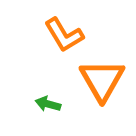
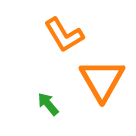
green arrow: rotated 35 degrees clockwise
